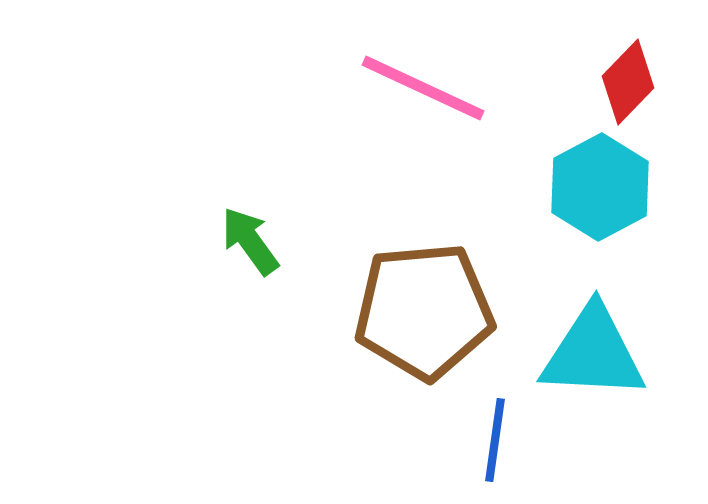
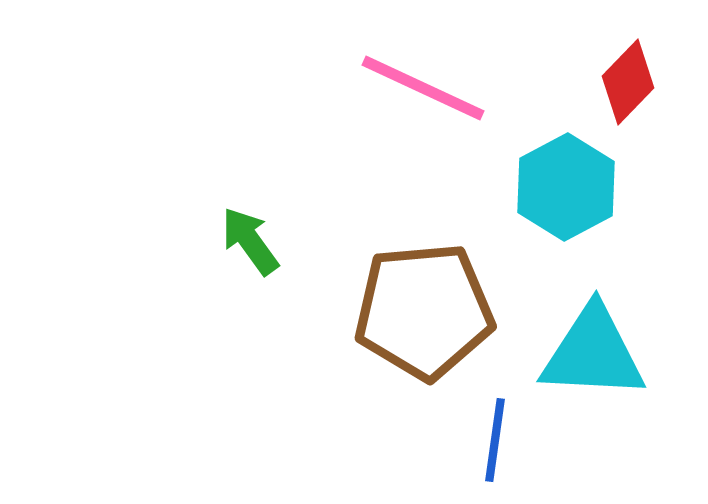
cyan hexagon: moved 34 px left
